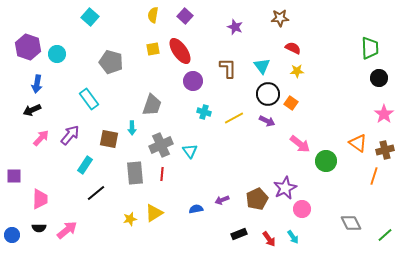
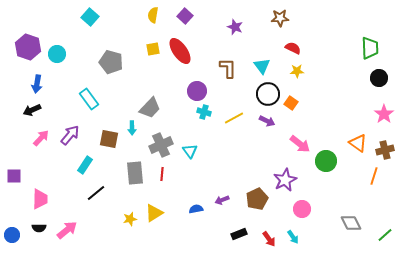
purple circle at (193, 81): moved 4 px right, 10 px down
gray trapezoid at (152, 105): moved 2 px left, 3 px down; rotated 25 degrees clockwise
purple star at (285, 188): moved 8 px up
